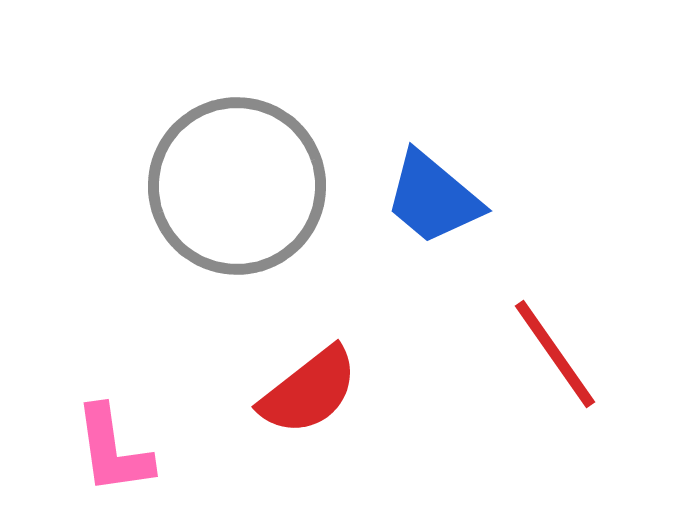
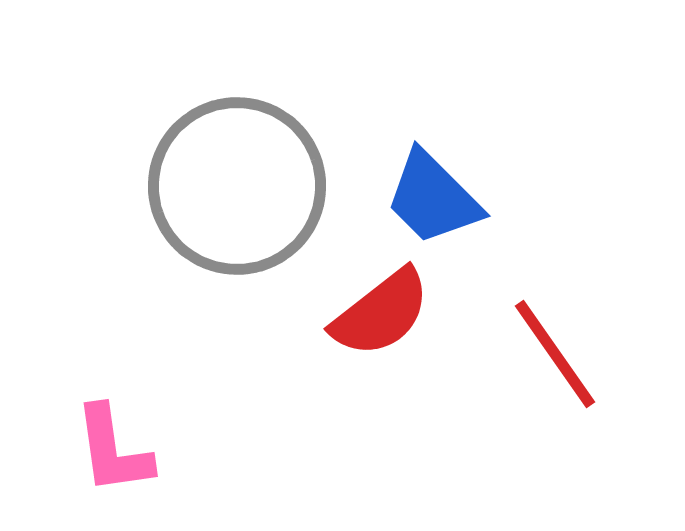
blue trapezoid: rotated 5 degrees clockwise
red semicircle: moved 72 px right, 78 px up
